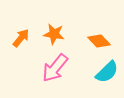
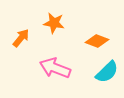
orange star: moved 11 px up
orange diamond: moved 2 px left; rotated 25 degrees counterclockwise
pink arrow: rotated 72 degrees clockwise
